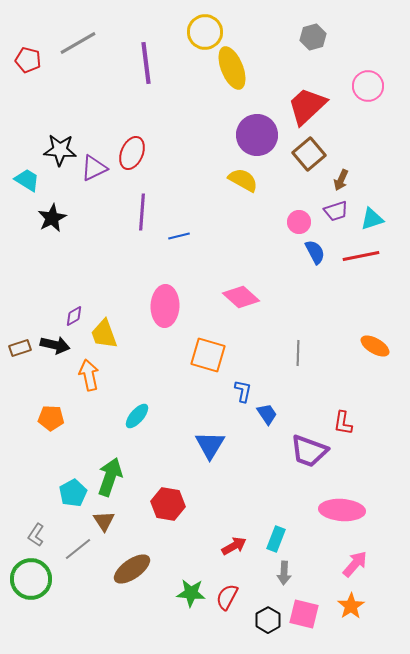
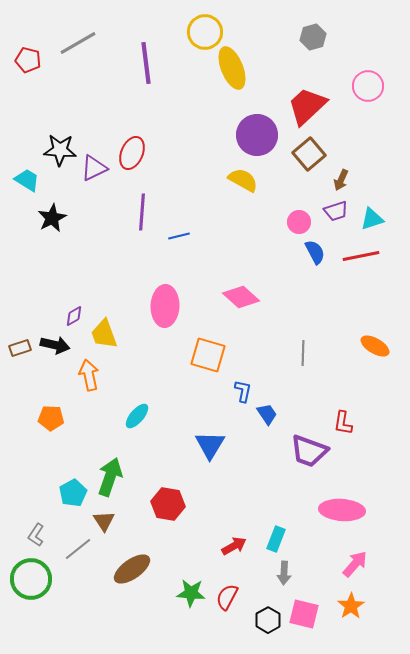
gray line at (298, 353): moved 5 px right
